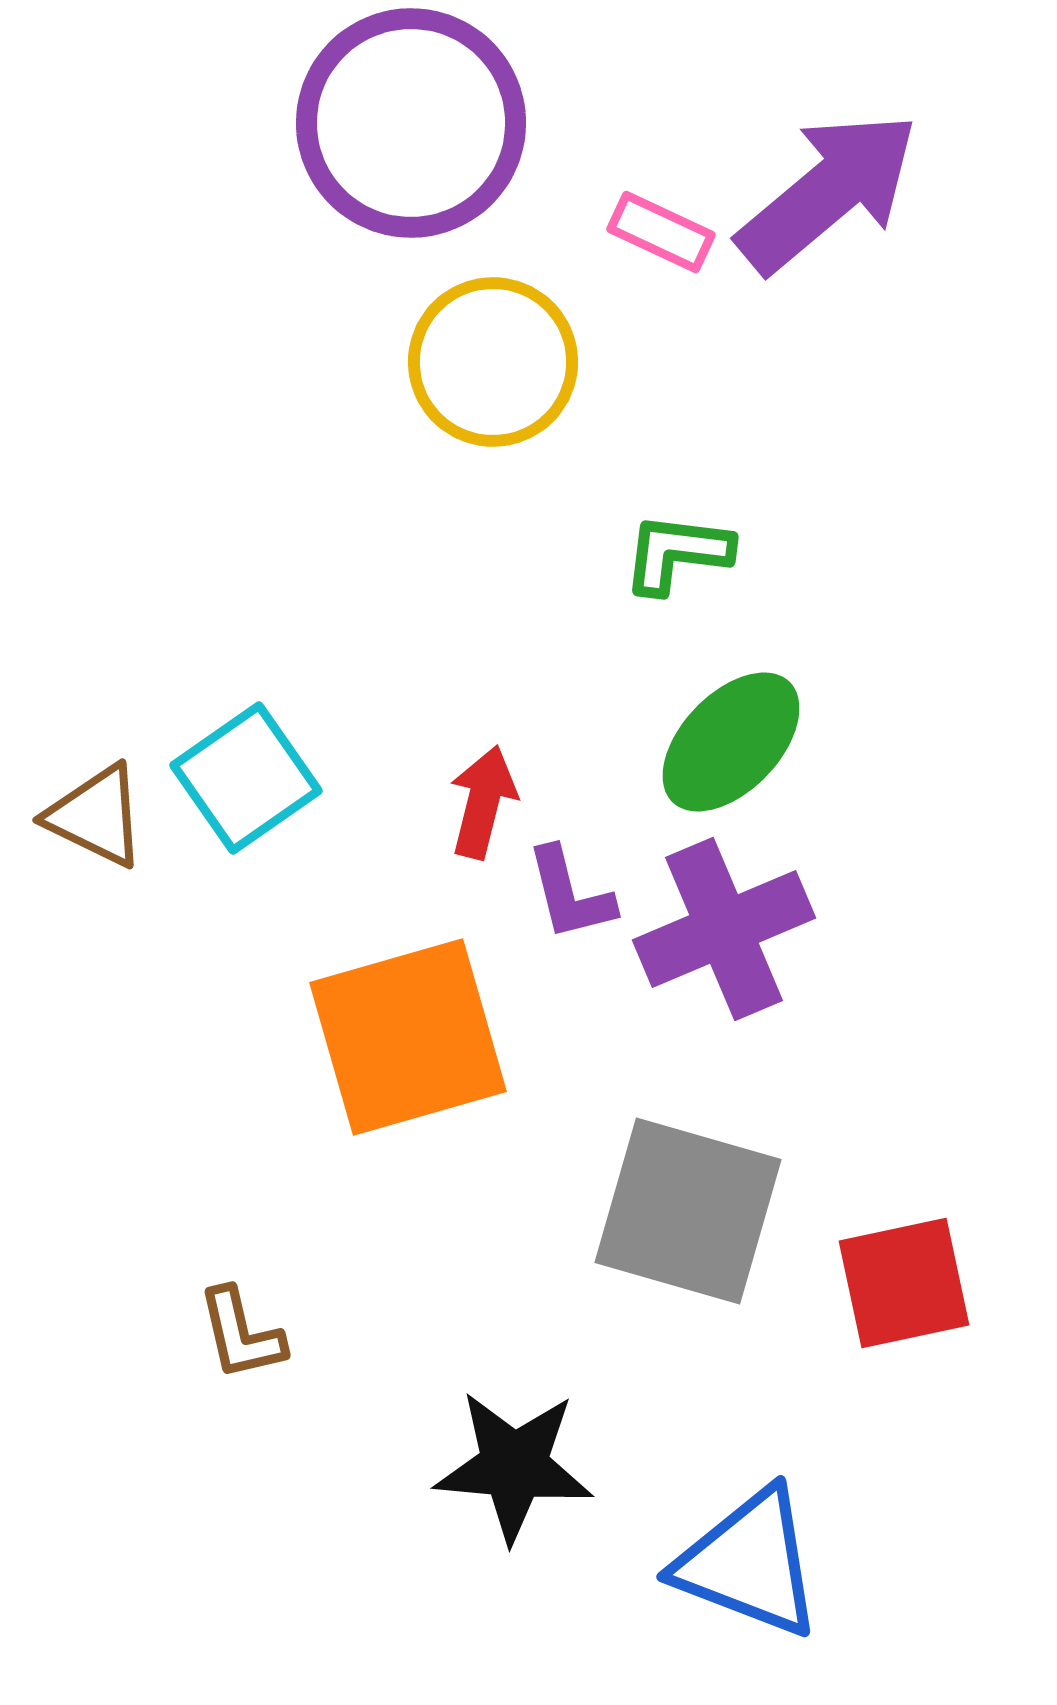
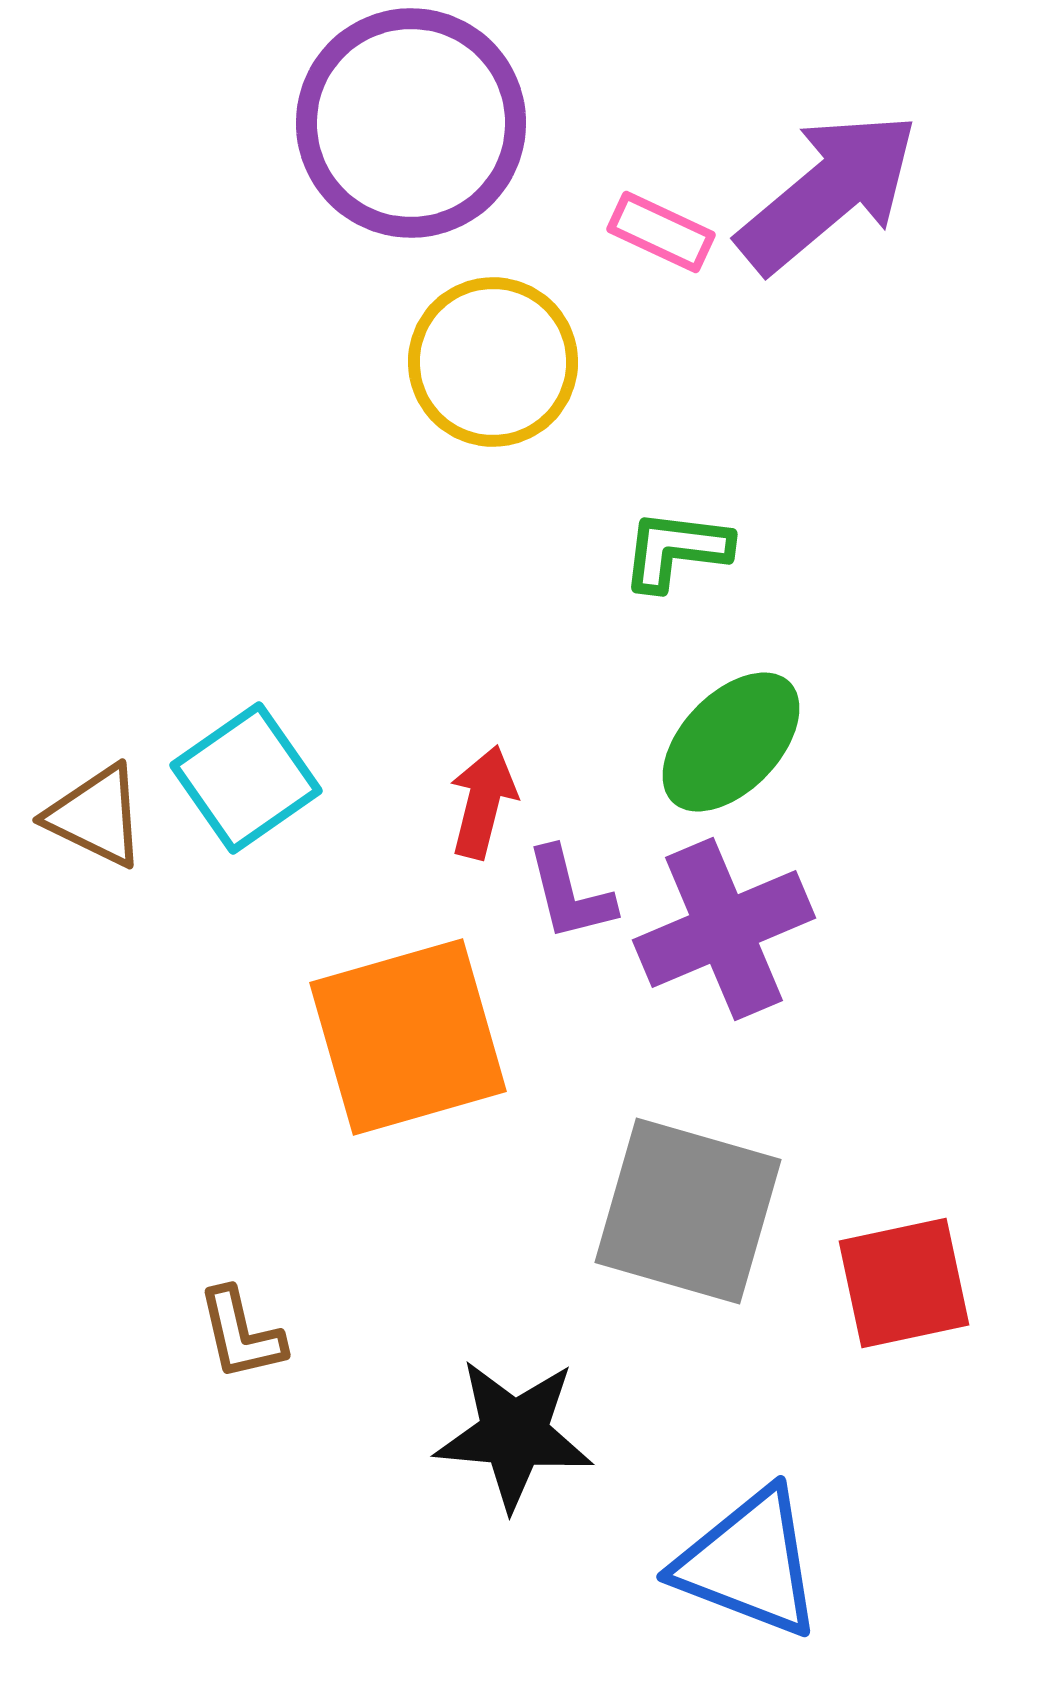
green L-shape: moved 1 px left, 3 px up
black star: moved 32 px up
